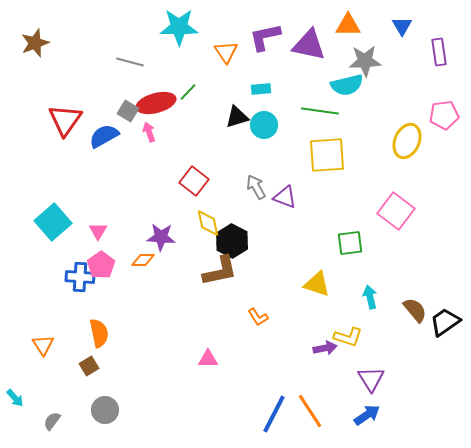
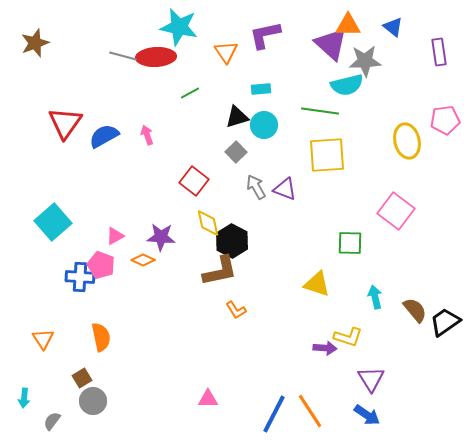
blue triangle at (402, 26): moved 9 px left, 1 px down; rotated 20 degrees counterclockwise
cyan star at (179, 27): rotated 12 degrees clockwise
purple L-shape at (265, 37): moved 2 px up
purple triangle at (309, 45): moved 22 px right, 1 px up; rotated 30 degrees clockwise
gray line at (130, 62): moved 7 px left, 6 px up
green line at (188, 92): moved 2 px right, 1 px down; rotated 18 degrees clockwise
red ellipse at (156, 103): moved 46 px up; rotated 12 degrees clockwise
gray square at (128, 111): moved 108 px right, 41 px down; rotated 15 degrees clockwise
pink pentagon at (444, 115): moved 1 px right, 5 px down
red triangle at (65, 120): moved 3 px down
pink arrow at (149, 132): moved 2 px left, 3 px down
yellow ellipse at (407, 141): rotated 36 degrees counterclockwise
purple triangle at (285, 197): moved 8 px up
pink triangle at (98, 231): moved 17 px right, 5 px down; rotated 30 degrees clockwise
green square at (350, 243): rotated 8 degrees clockwise
orange diamond at (143, 260): rotated 25 degrees clockwise
pink pentagon at (101, 265): rotated 16 degrees counterclockwise
cyan arrow at (370, 297): moved 5 px right
orange L-shape at (258, 317): moved 22 px left, 7 px up
orange semicircle at (99, 333): moved 2 px right, 4 px down
orange triangle at (43, 345): moved 6 px up
purple arrow at (325, 348): rotated 15 degrees clockwise
pink triangle at (208, 359): moved 40 px down
brown square at (89, 366): moved 7 px left, 12 px down
cyan arrow at (15, 398): moved 9 px right; rotated 48 degrees clockwise
gray circle at (105, 410): moved 12 px left, 9 px up
blue arrow at (367, 415): rotated 68 degrees clockwise
